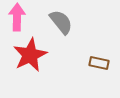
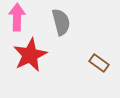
gray semicircle: rotated 24 degrees clockwise
brown rectangle: rotated 24 degrees clockwise
